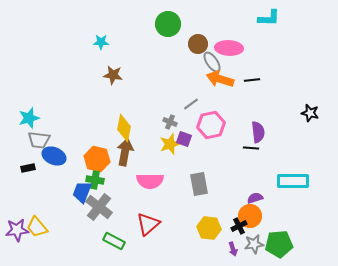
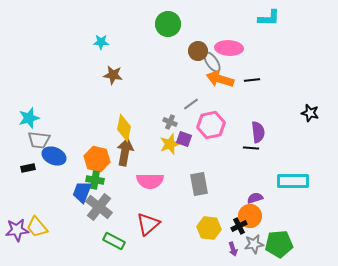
brown circle at (198, 44): moved 7 px down
